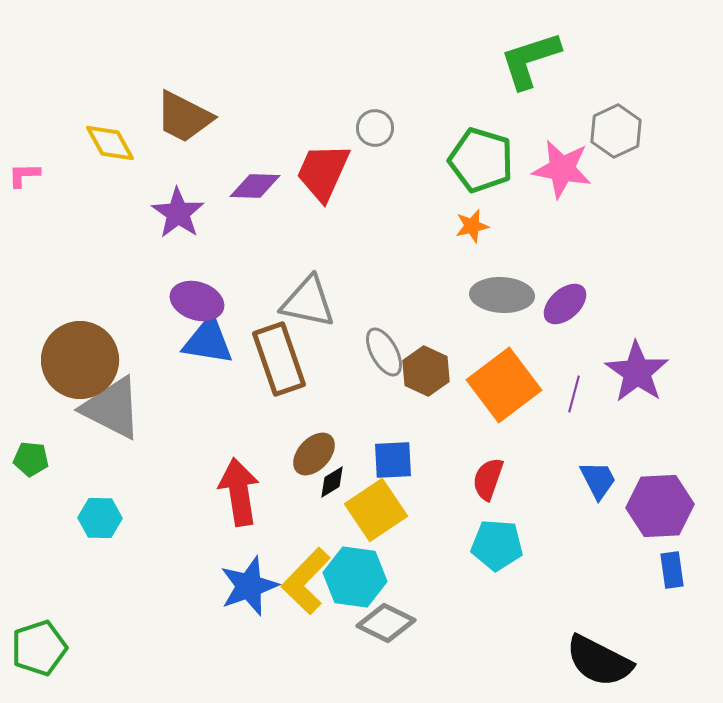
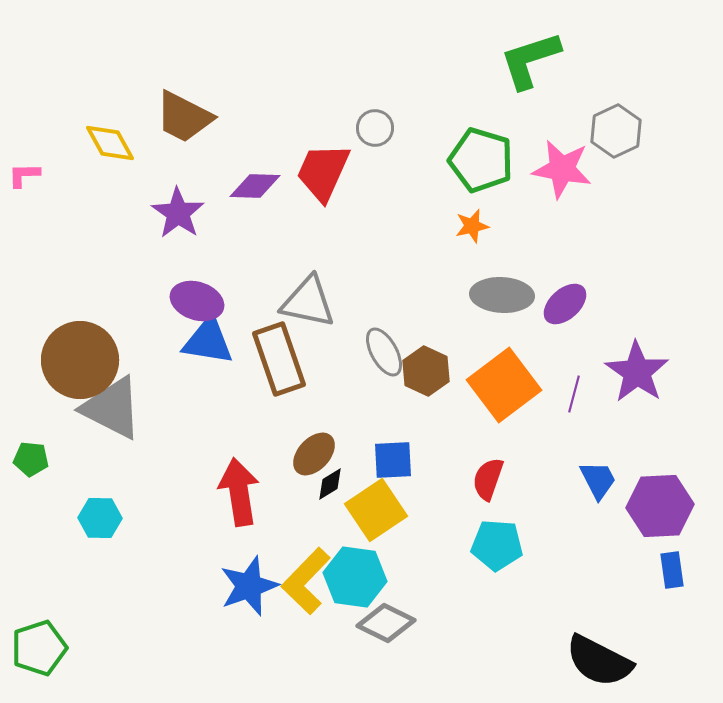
black diamond at (332, 482): moved 2 px left, 2 px down
